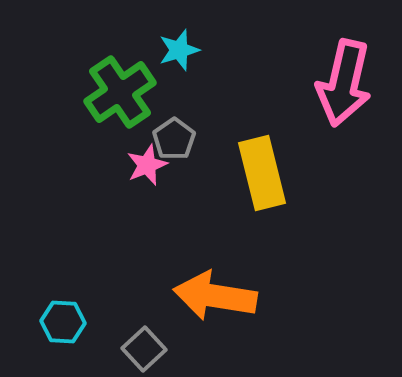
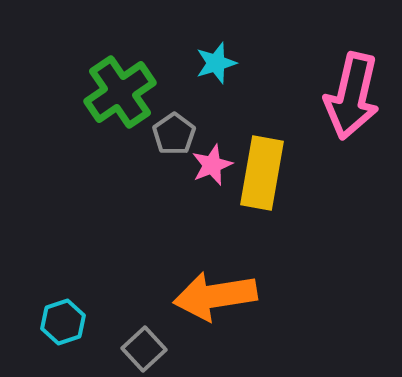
cyan star: moved 37 px right, 13 px down
pink arrow: moved 8 px right, 13 px down
gray pentagon: moved 5 px up
pink star: moved 65 px right
yellow rectangle: rotated 24 degrees clockwise
orange arrow: rotated 18 degrees counterclockwise
cyan hexagon: rotated 21 degrees counterclockwise
